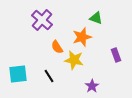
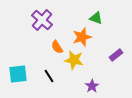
purple rectangle: rotated 72 degrees clockwise
